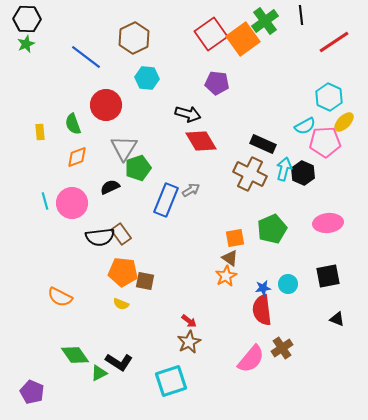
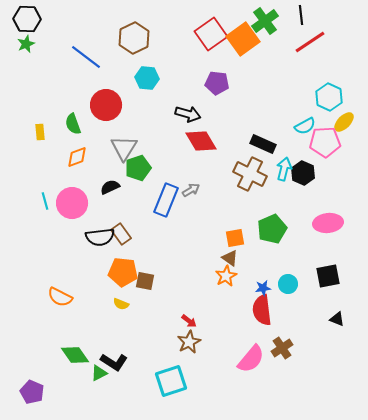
red line at (334, 42): moved 24 px left
black L-shape at (119, 362): moved 5 px left
